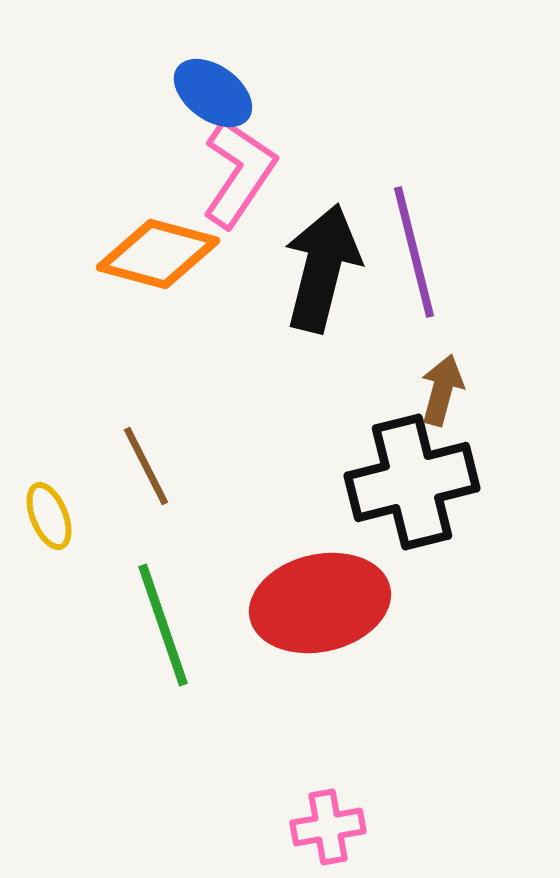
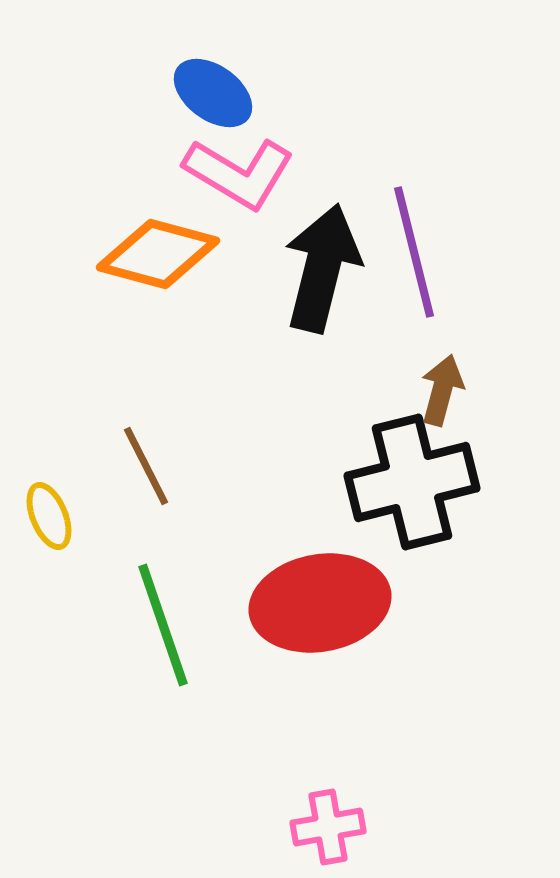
pink L-shape: rotated 87 degrees clockwise
red ellipse: rotated 3 degrees clockwise
